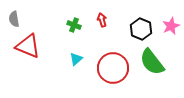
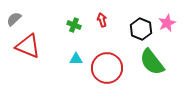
gray semicircle: rotated 56 degrees clockwise
pink star: moved 4 px left, 3 px up
cyan triangle: rotated 40 degrees clockwise
red circle: moved 6 px left
